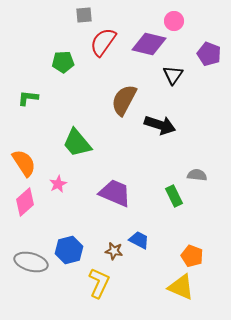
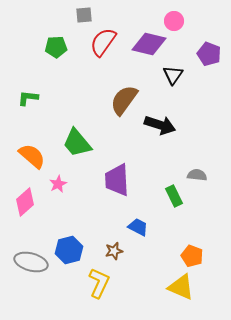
green pentagon: moved 7 px left, 15 px up
brown semicircle: rotated 8 degrees clockwise
orange semicircle: moved 8 px right, 7 px up; rotated 16 degrees counterclockwise
purple trapezoid: moved 2 px right, 13 px up; rotated 116 degrees counterclockwise
blue trapezoid: moved 1 px left, 13 px up
brown star: rotated 24 degrees counterclockwise
